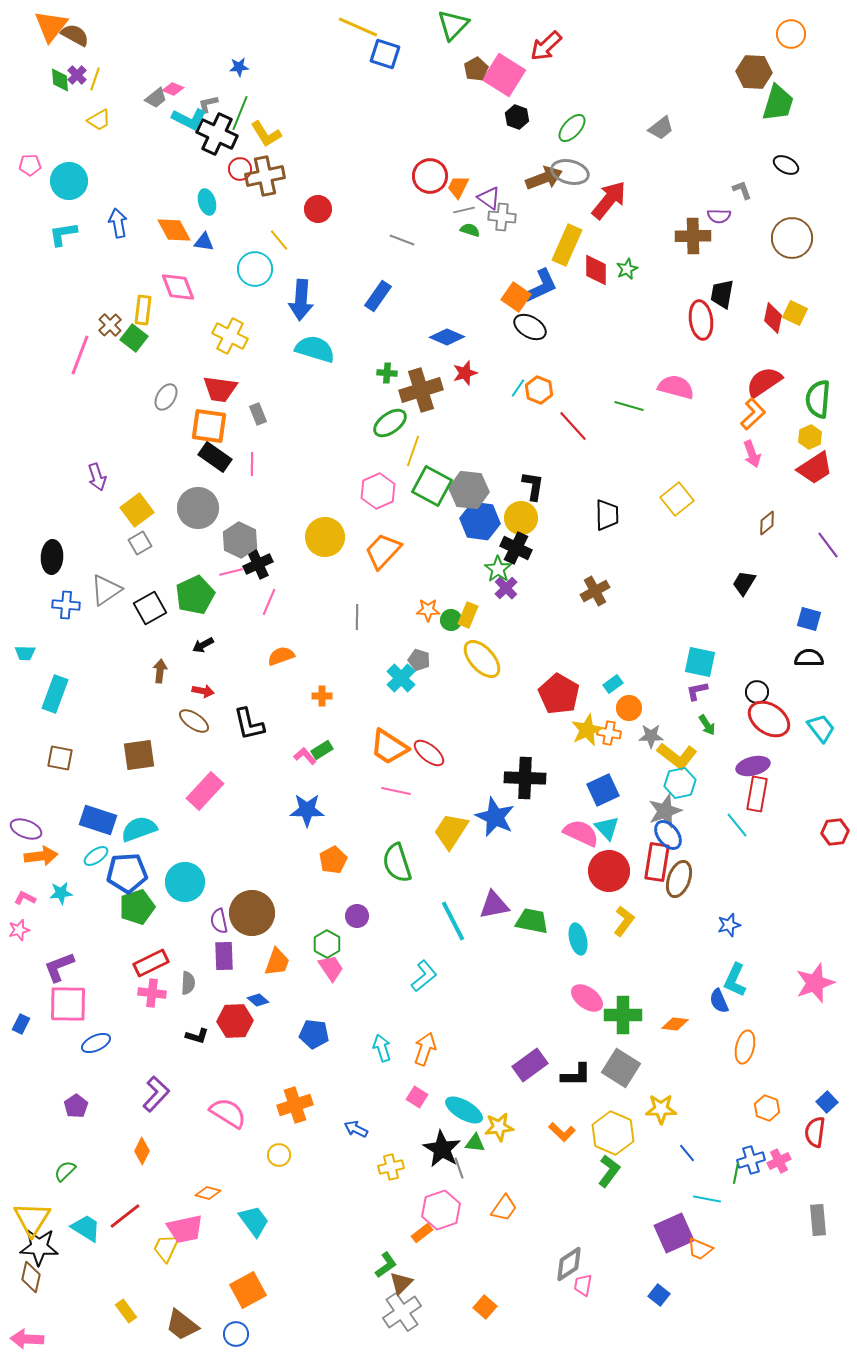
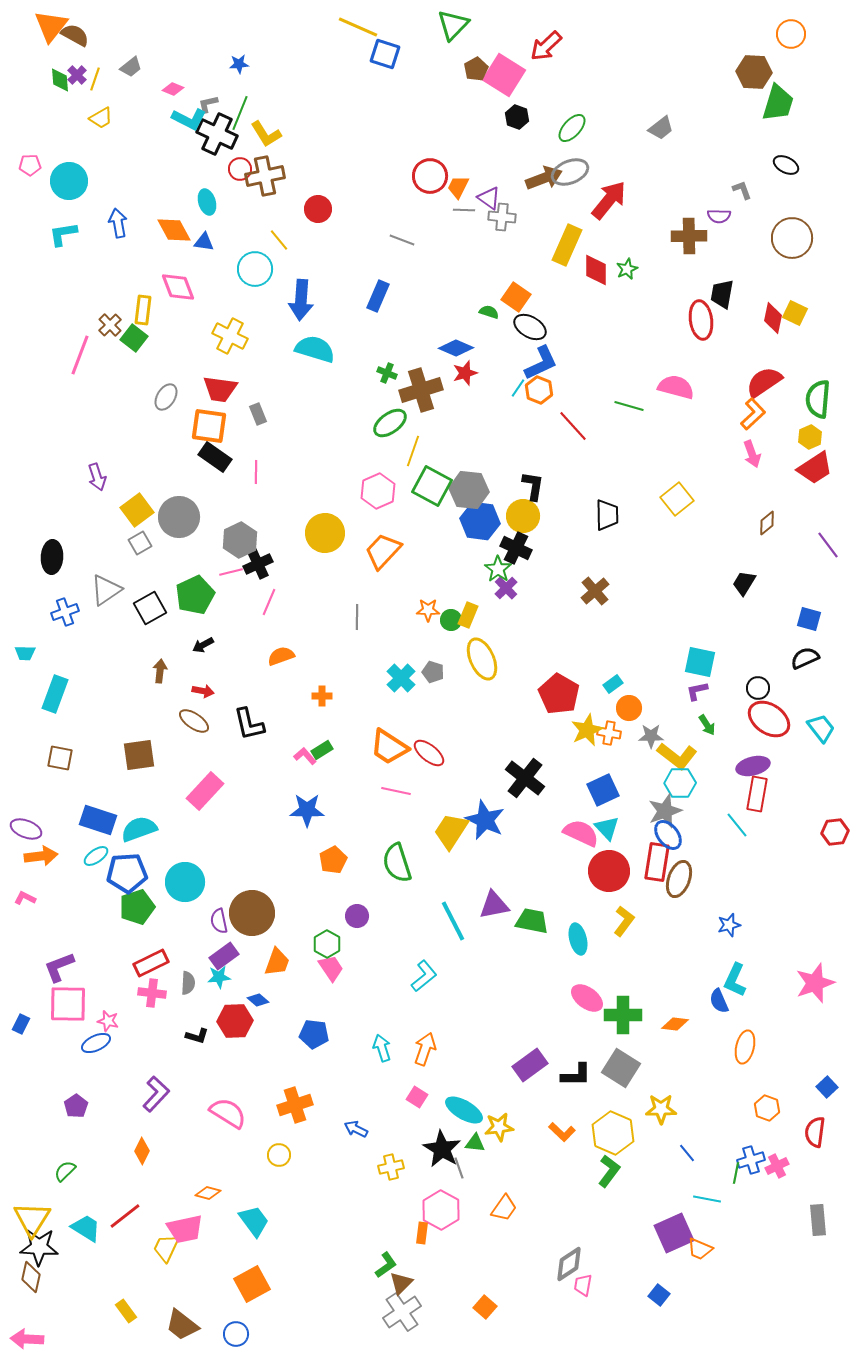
blue star at (239, 67): moved 3 px up
gray trapezoid at (156, 98): moved 25 px left, 31 px up
yellow trapezoid at (99, 120): moved 2 px right, 2 px up
gray ellipse at (570, 172): rotated 36 degrees counterclockwise
gray line at (464, 210): rotated 15 degrees clockwise
green semicircle at (470, 230): moved 19 px right, 82 px down
brown cross at (693, 236): moved 4 px left
blue L-shape at (541, 286): moved 77 px down
blue rectangle at (378, 296): rotated 12 degrees counterclockwise
blue diamond at (447, 337): moved 9 px right, 11 px down
green cross at (387, 373): rotated 18 degrees clockwise
pink line at (252, 464): moved 4 px right, 8 px down
gray circle at (198, 508): moved 19 px left, 9 px down
yellow circle at (521, 518): moved 2 px right, 2 px up
yellow circle at (325, 537): moved 4 px up
gray hexagon at (240, 540): rotated 8 degrees clockwise
brown cross at (595, 591): rotated 12 degrees counterclockwise
blue cross at (66, 605): moved 1 px left, 7 px down; rotated 24 degrees counterclockwise
black semicircle at (809, 658): moved 4 px left; rotated 24 degrees counterclockwise
yellow ellipse at (482, 659): rotated 18 degrees clockwise
gray pentagon at (419, 660): moved 14 px right, 12 px down
black circle at (757, 692): moved 1 px right, 4 px up
black cross at (525, 778): rotated 36 degrees clockwise
cyan hexagon at (680, 783): rotated 12 degrees clockwise
blue star at (495, 817): moved 10 px left, 3 px down
cyan star at (61, 893): moved 158 px right, 84 px down
pink star at (19, 930): moved 89 px right, 91 px down; rotated 30 degrees clockwise
purple rectangle at (224, 956): rotated 56 degrees clockwise
blue square at (827, 1102): moved 15 px up
pink cross at (779, 1161): moved 2 px left, 5 px down
pink hexagon at (441, 1210): rotated 12 degrees counterclockwise
orange rectangle at (422, 1233): rotated 45 degrees counterclockwise
orange square at (248, 1290): moved 4 px right, 6 px up
